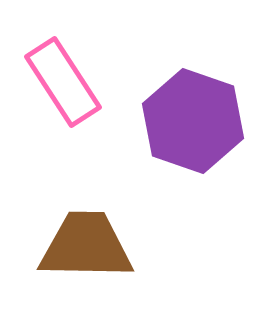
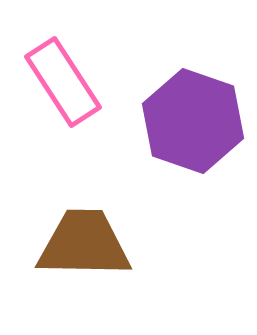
brown trapezoid: moved 2 px left, 2 px up
